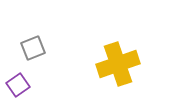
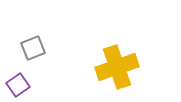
yellow cross: moved 1 px left, 3 px down
